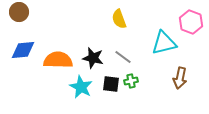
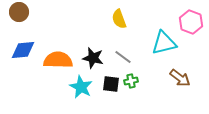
brown arrow: rotated 65 degrees counterclockwise
